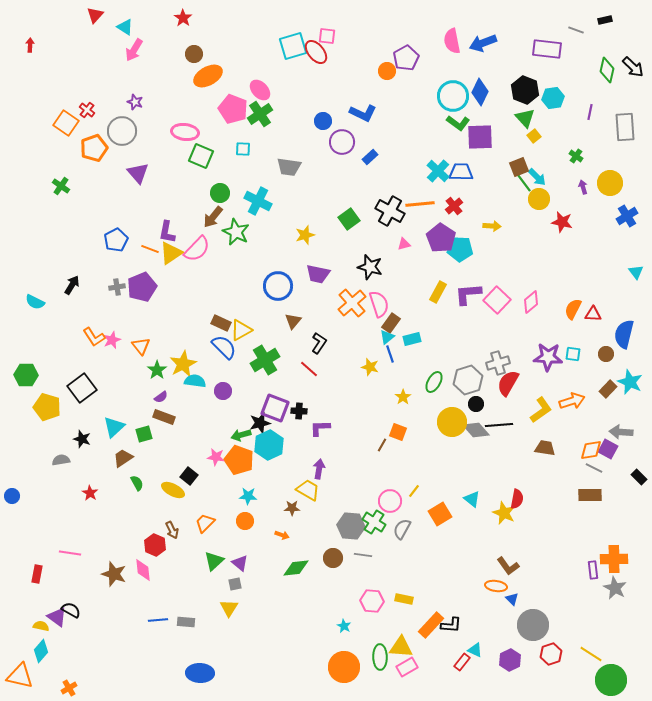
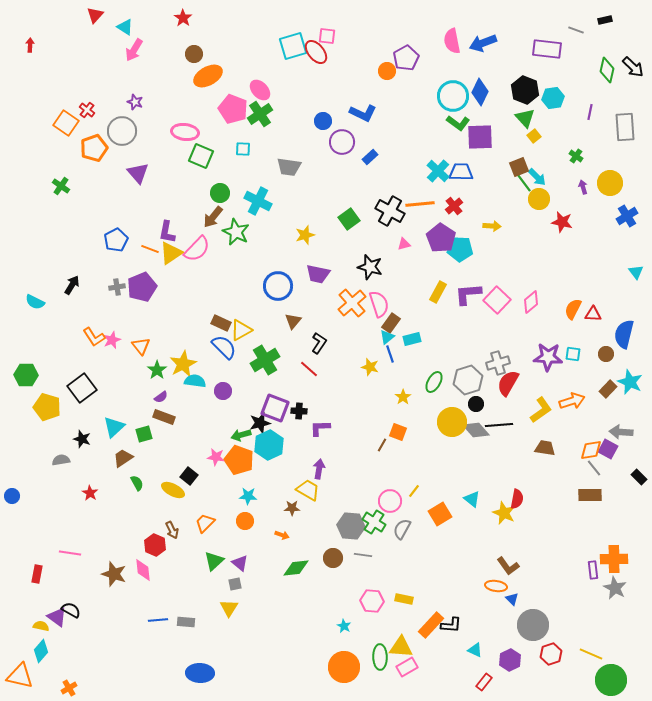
gray line at (594, 468): rotated 24 degrees clockwise
yellow line at (591, 654): rotated 10 degrees counterclockwise
red rectangle at (462, 662): moved 22 px right, 20 px down
